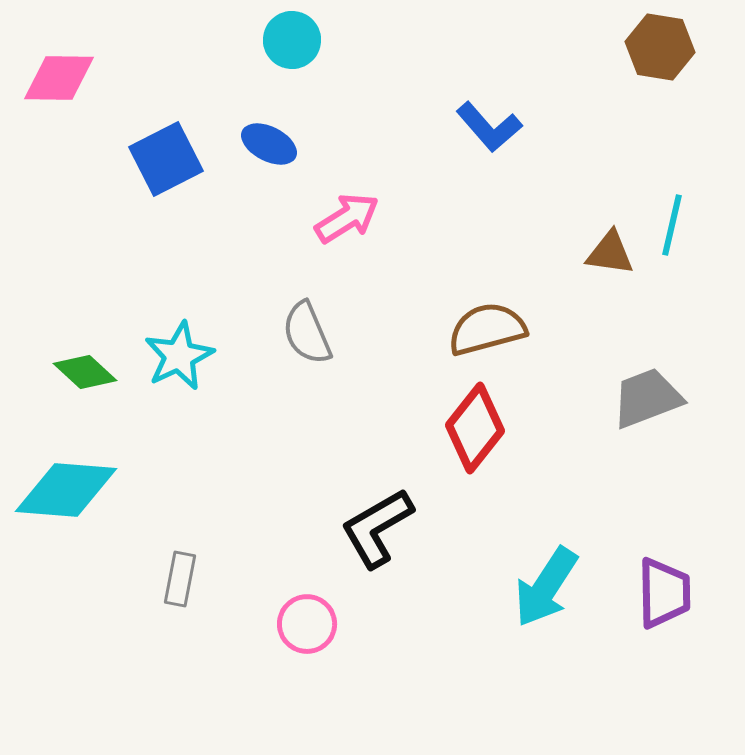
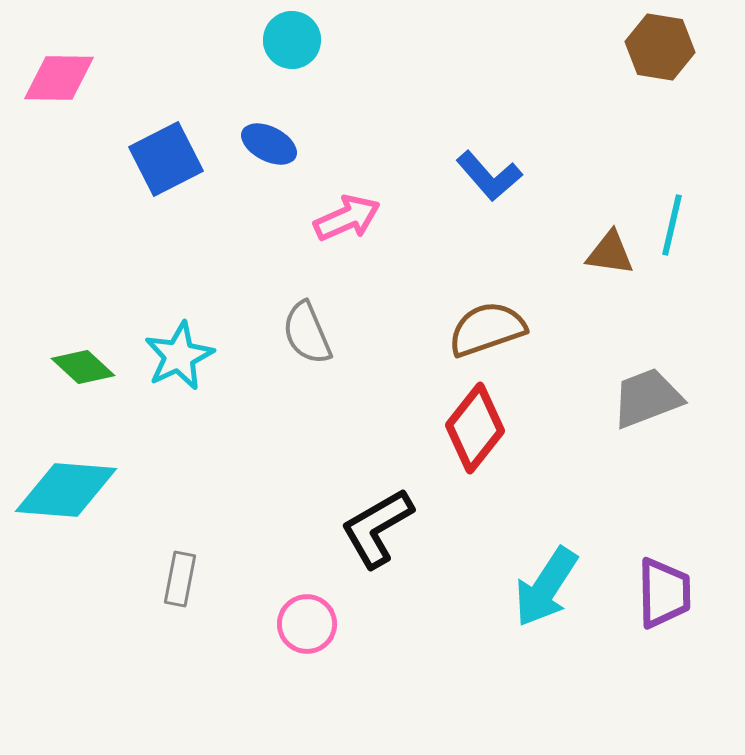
blue L-shape: moved 49 px down
pink arrow: rotated 8 degrees clockwise
brown semicircle: rotated 4 degrees counterclockwise
green diamond: moved 2 px left, 5 px up
